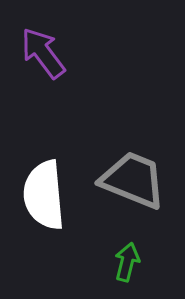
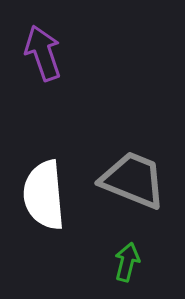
purple arrow: rotated 18 degrees clockwise
